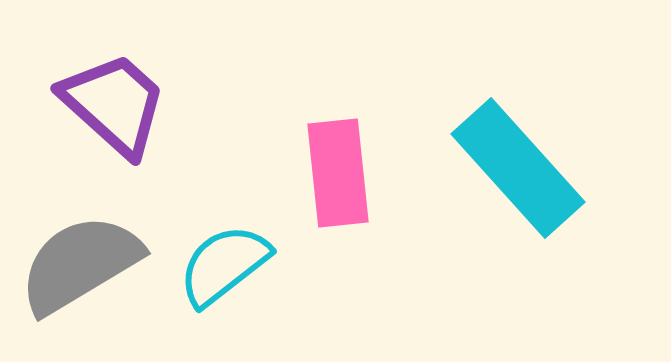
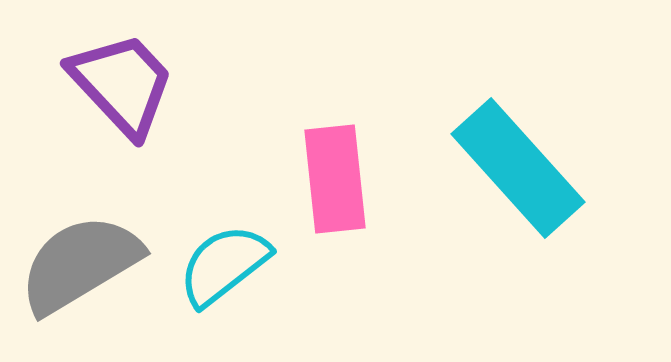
purple trapezoid: moved 8 px right, 20 px up; rotated 5 degrees clockwise
pink rectangle: moved 3 px left, 6 px down
